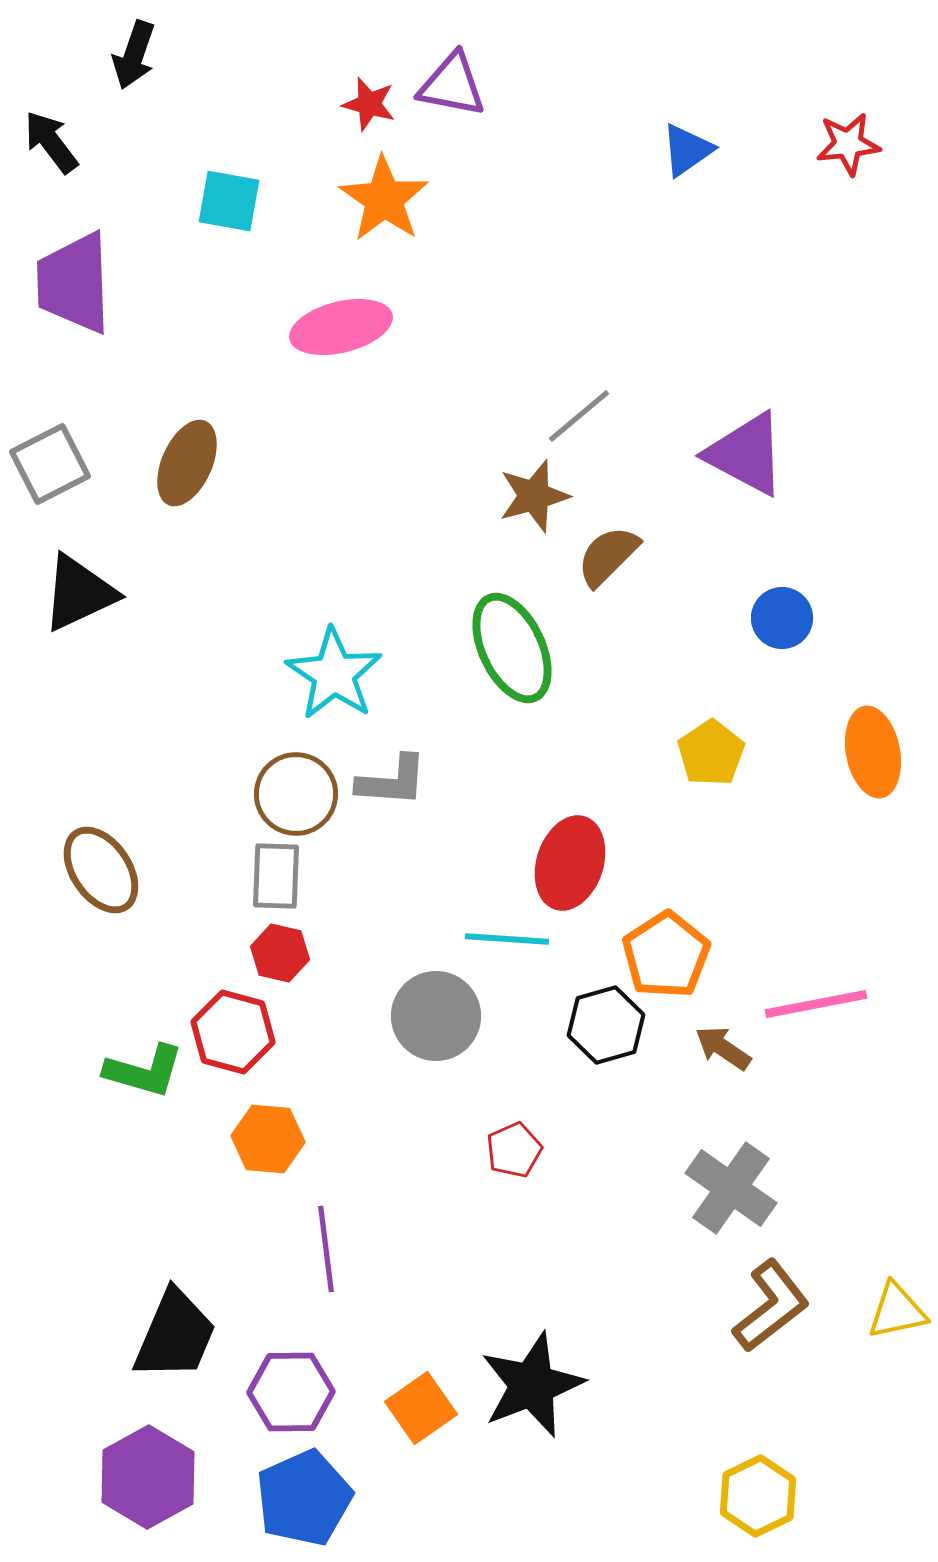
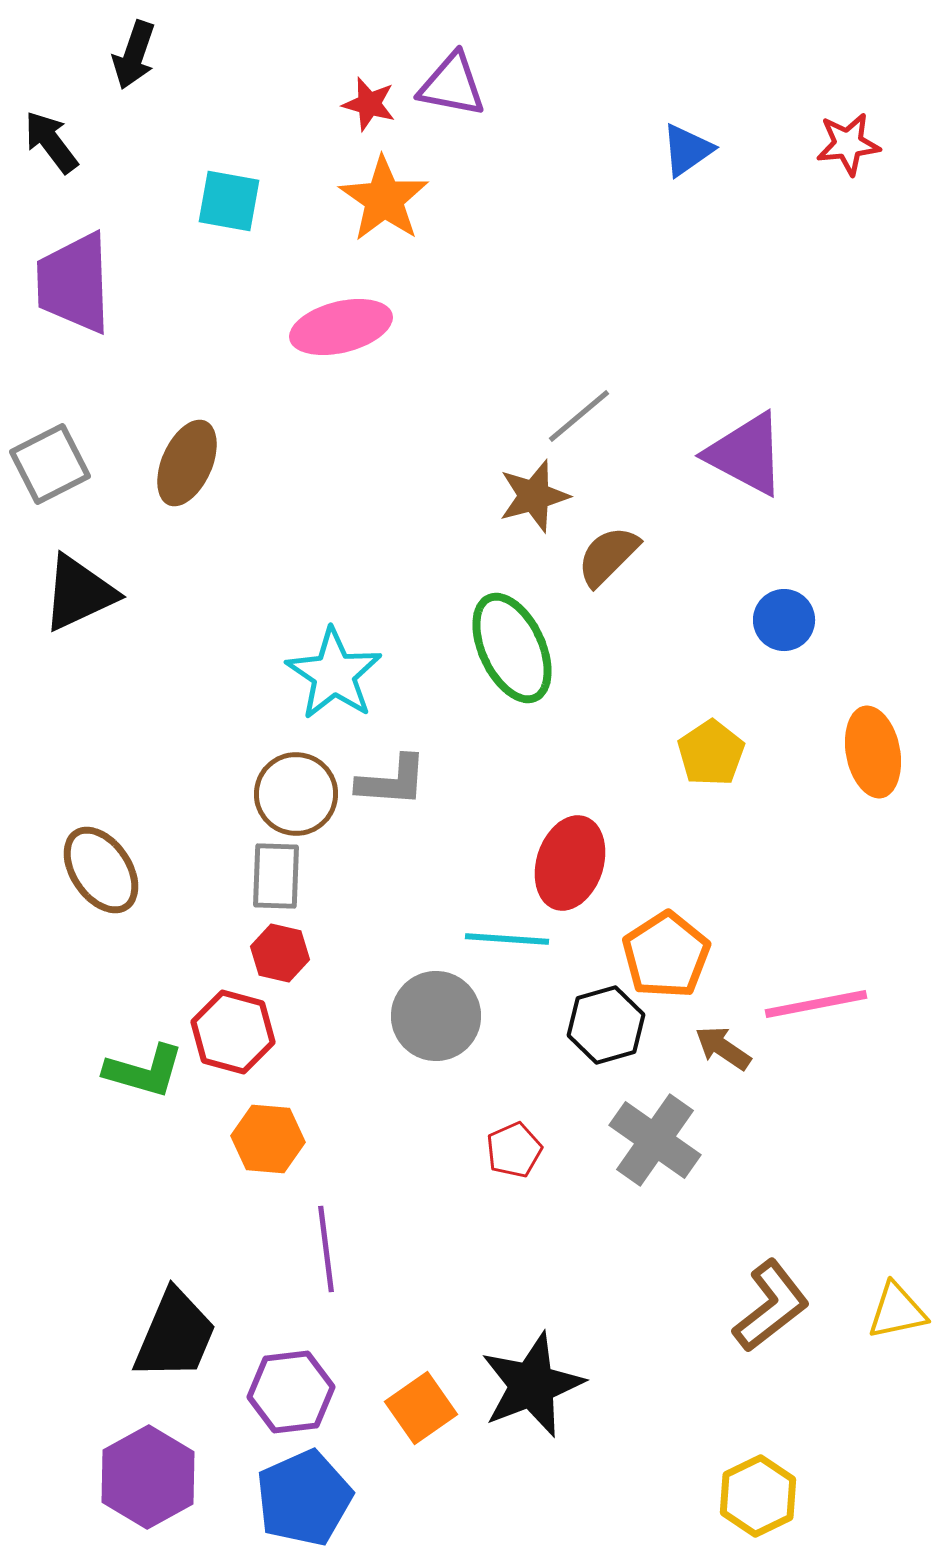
blue circle at (782, 618): moved 2 px right, 2 px down
gray cross at (731, 1188): moved 76 px left, 48 px up
purple hexagon at (291, 1392): rotated 6 degrees counterclockwise
